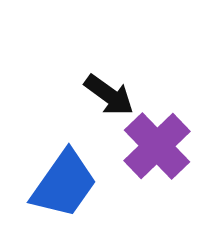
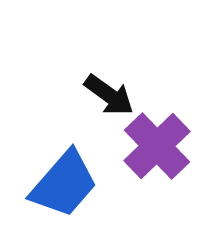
blue trapezoid: rotated 6 degrees clockwise
